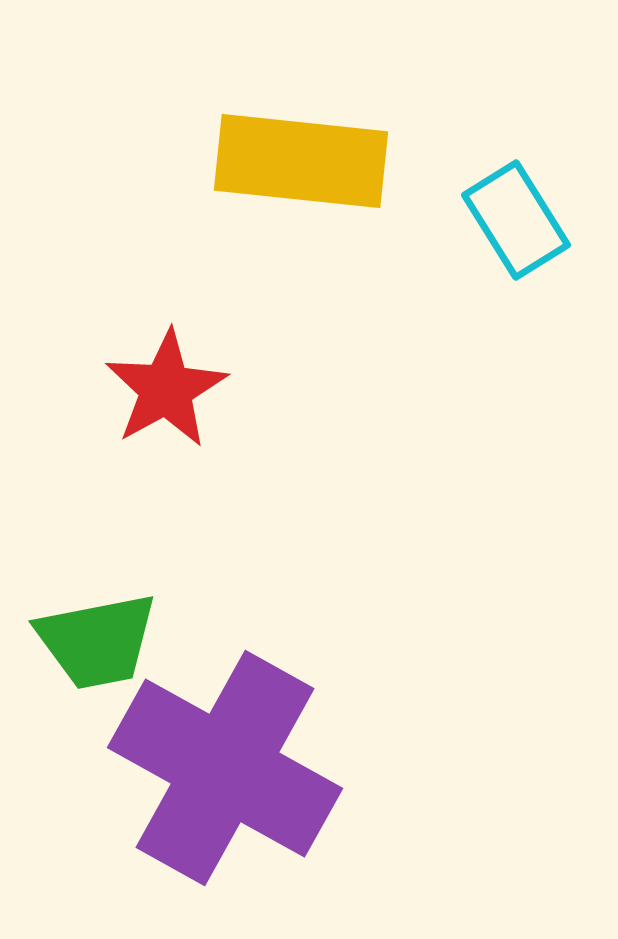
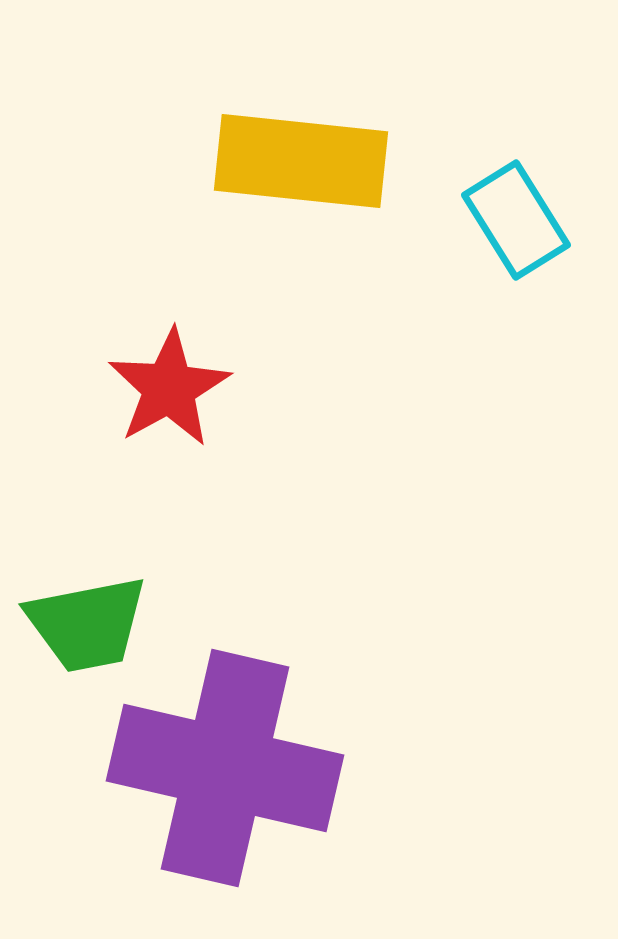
red star: moved 3 px right, 1 px up
green trapezoid: moved 10 px left, 17 px up
purple cross: rotated 16 degrees counterclockwise
